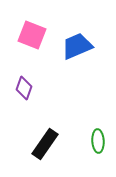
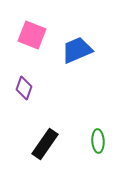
blue trapezoid: moved 4 px down
